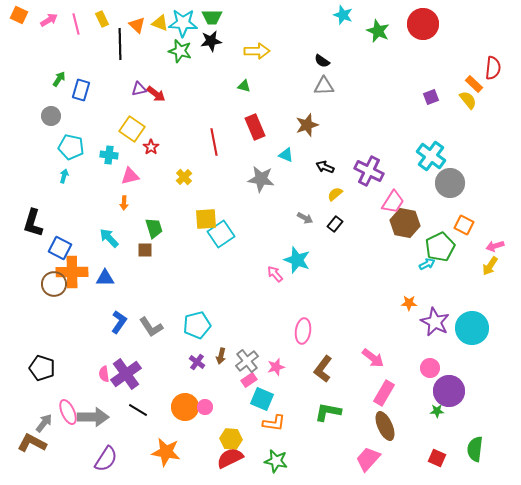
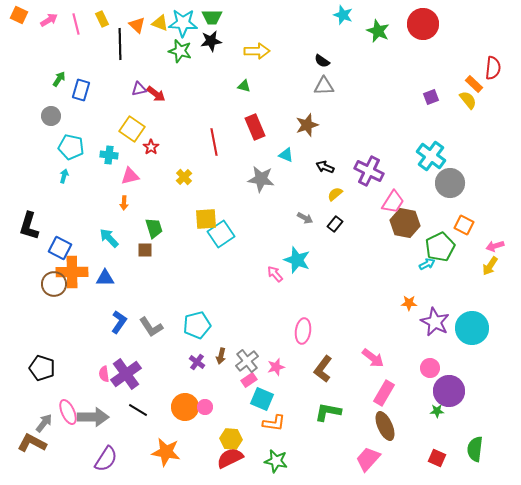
black L-shape at (33, 223): moved 4 px left, 3 px down
